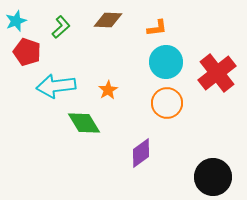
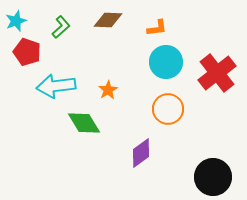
orange circle: moved 1 px right, 6 px down
